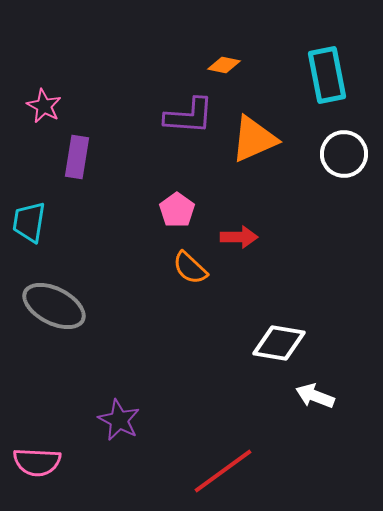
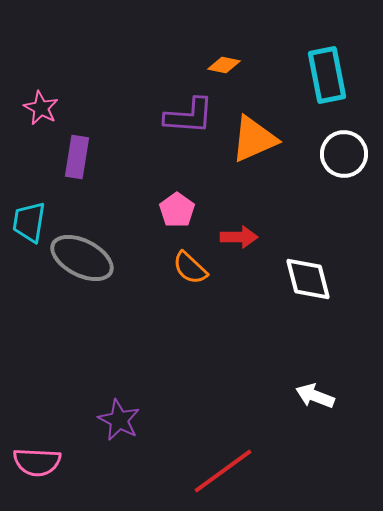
pink star: moved 3 px left, 2 px down
gray ellipse: moved 28 px right, 48 px up
white diamond: moved 29 px right, 64 px up; rotated 66 degrees clockwise
